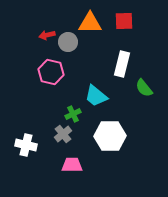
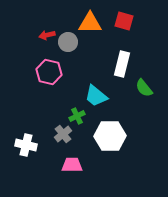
red square: rotated 18 degrees clockwise
pink hexagon: moved 2 px left
green cross: moved 4 px right, 2 px down
